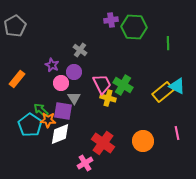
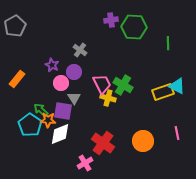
yellow rectangle: rotated 20 degrees clockwise
